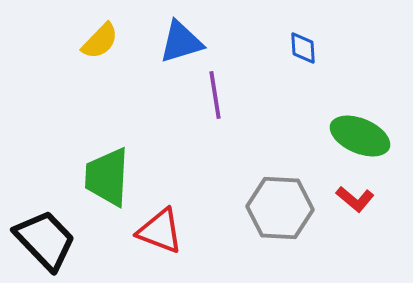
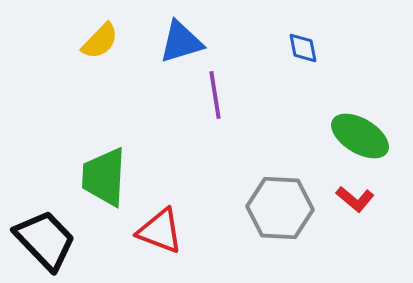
blue diamond: rotated 8 degrees counterclockwise
green ellipse: rotated 8 degrees clockwise
green trapezoid: moved 3 px left
